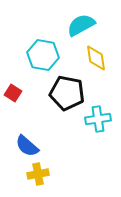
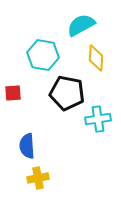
yellow diamond: rotated 12 degrees clockwise
red square: rotated 36 degrees counterclockwise
blue semicircle: rotated 45 degrees clockwise
yellow cross: moved 4 px down
